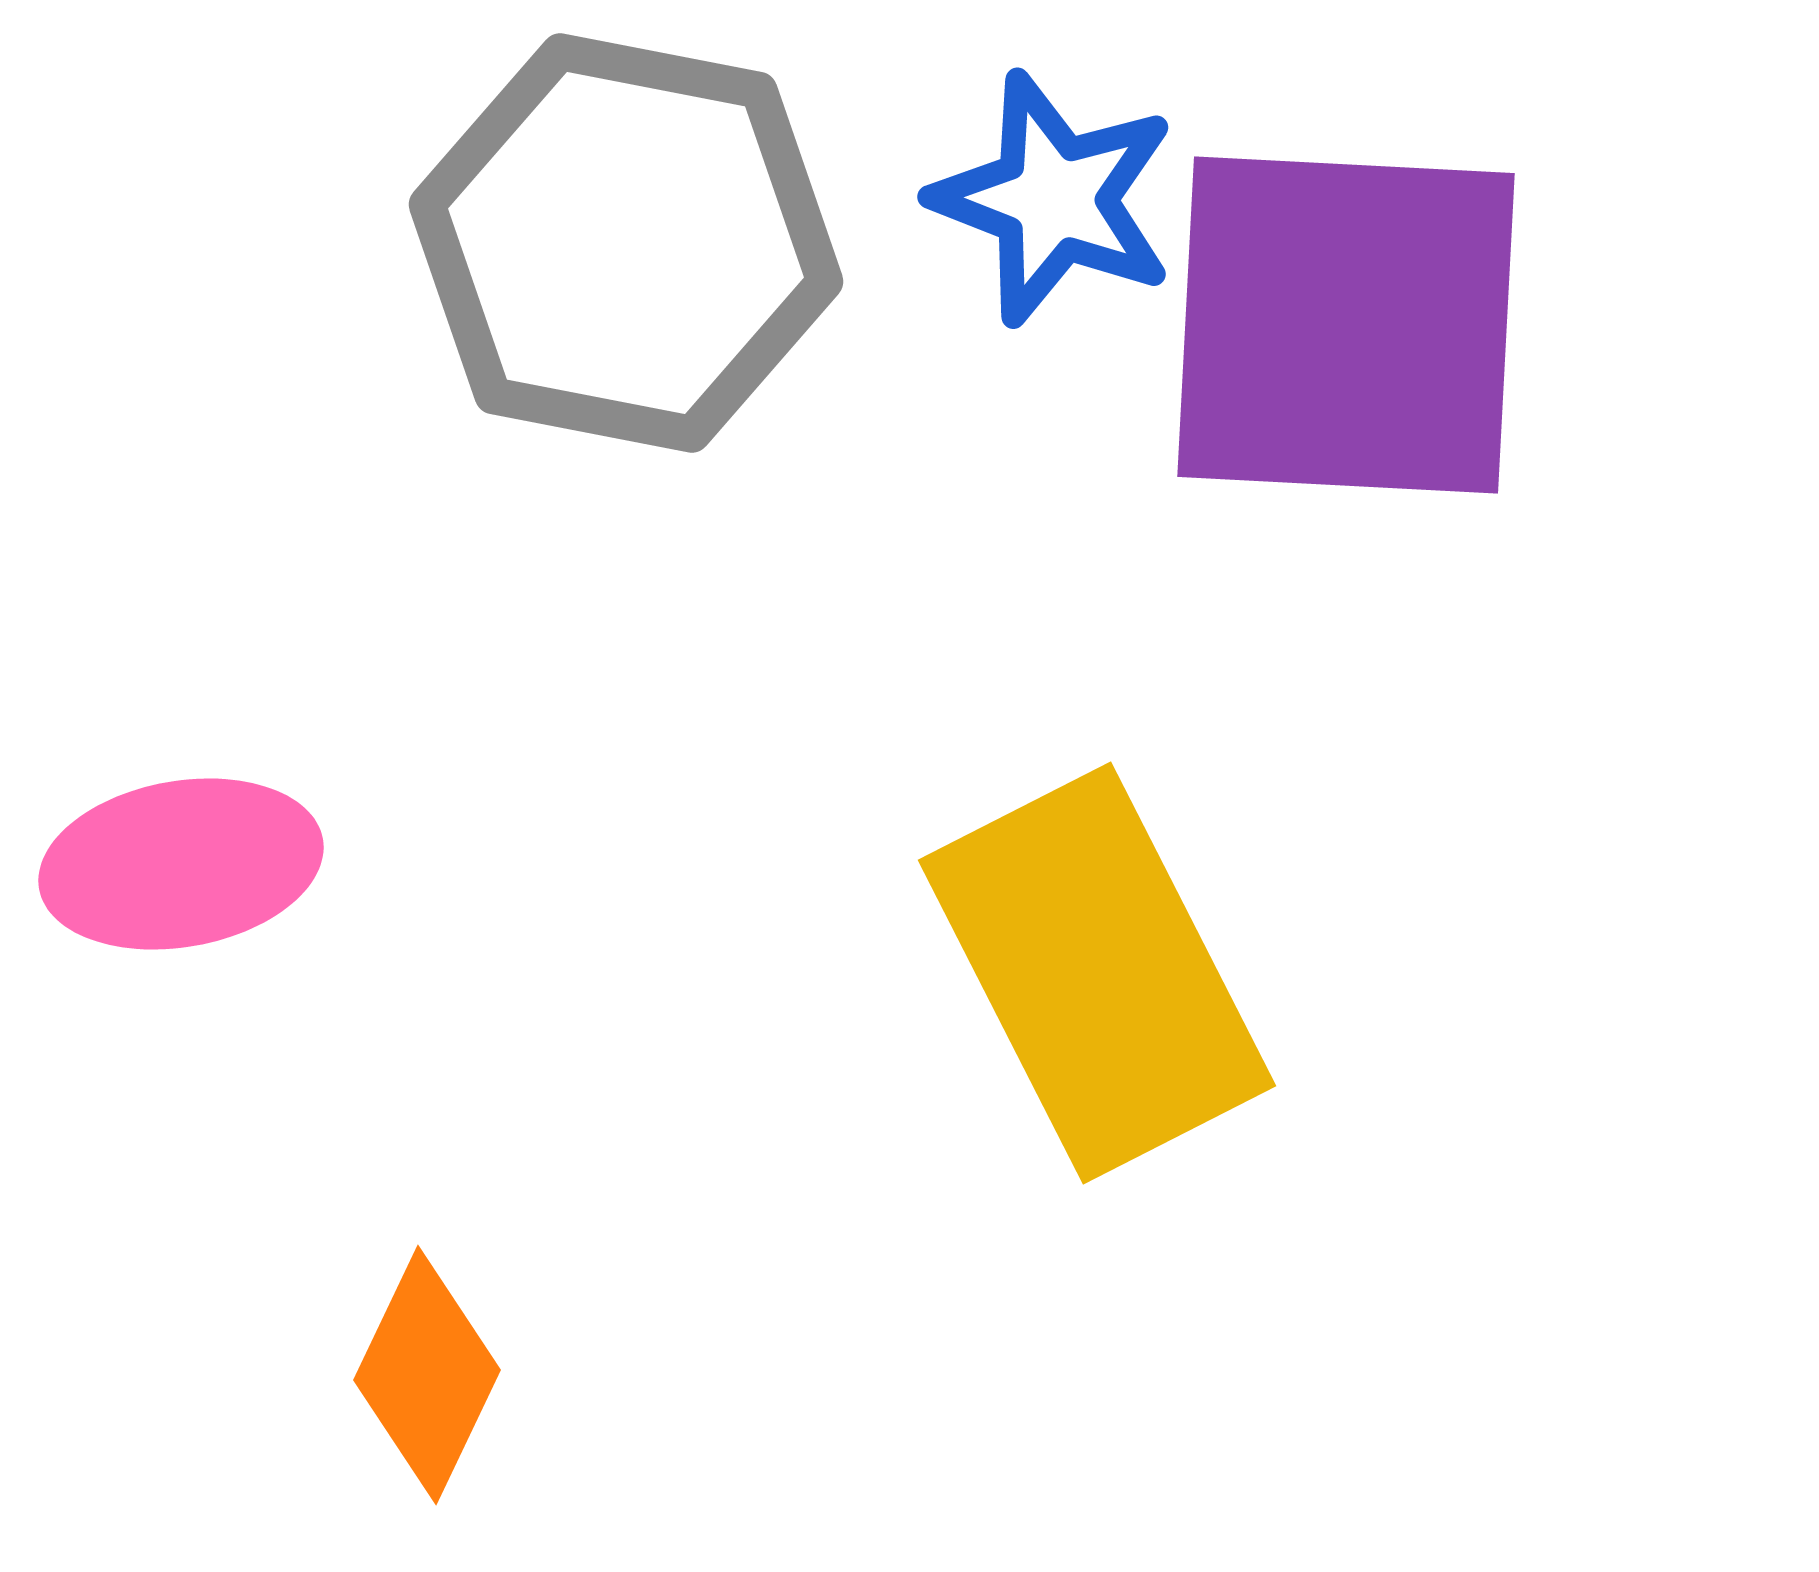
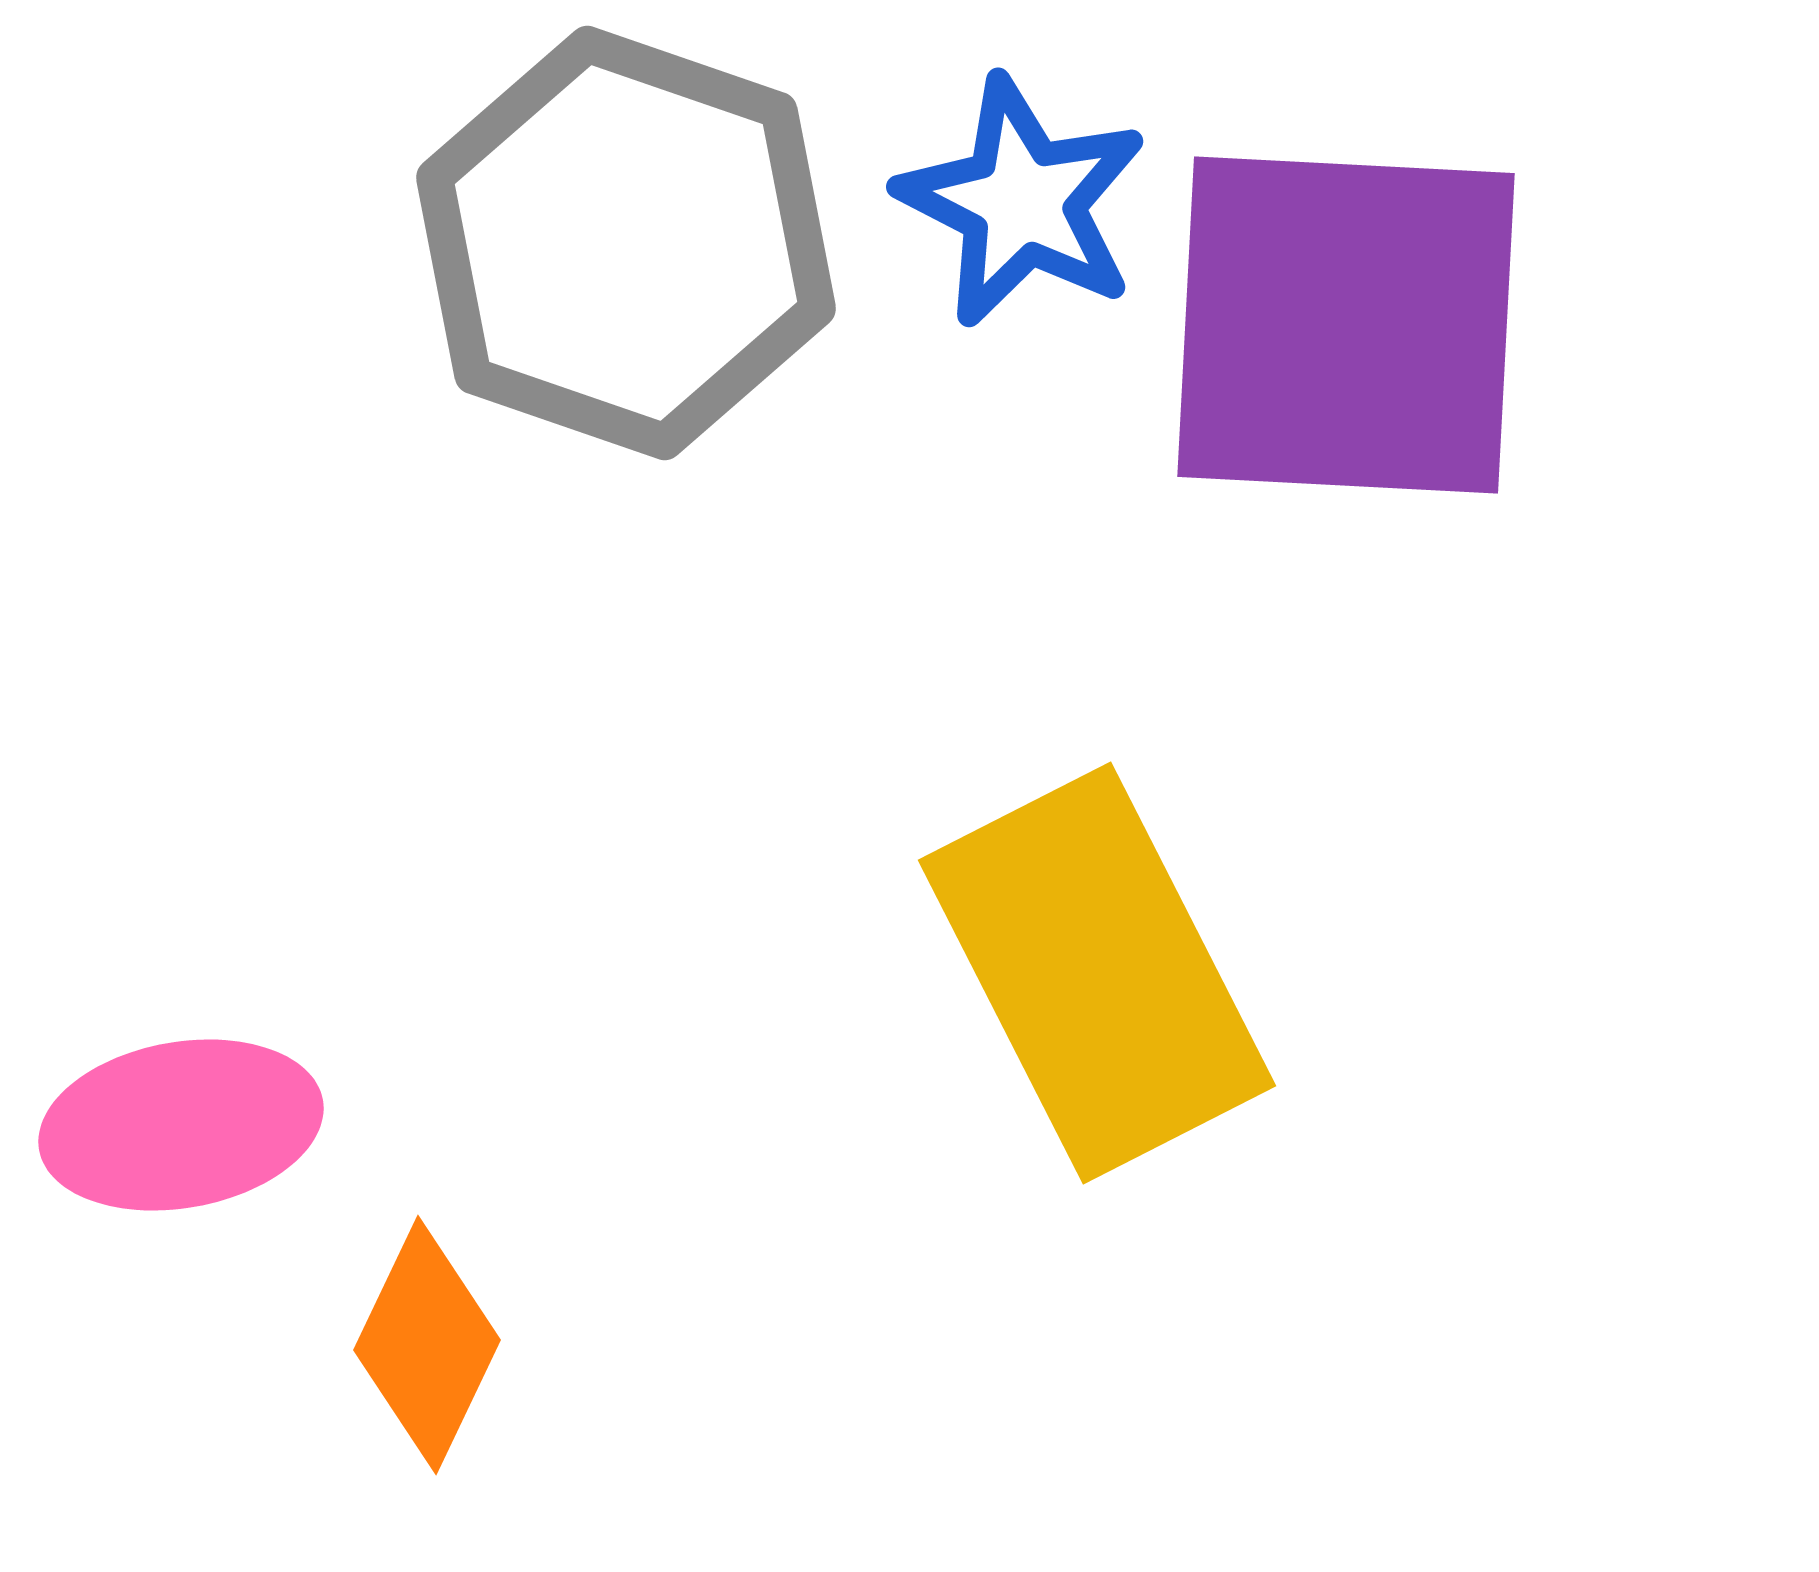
blue star: moved 32 px left, 3 px down; rotated 6 degrees clockwise
gray hexagon: rotated 8 degrees clockwise
pink ellipse: moved 261 px down
orange diamond: moved 30 px up
